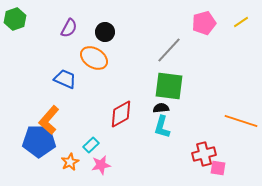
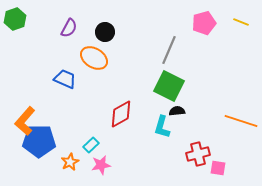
yellow line: rotated 56 degrees clockwise
gray line: rotated 20 degrees counterclockwise
green square: rotated 20 degrees clockwise
black semicircle: moved 16 px right, 3 px down
orange L-shape: moved 24 px left, 1 px down
red cross: moved 6 px left
